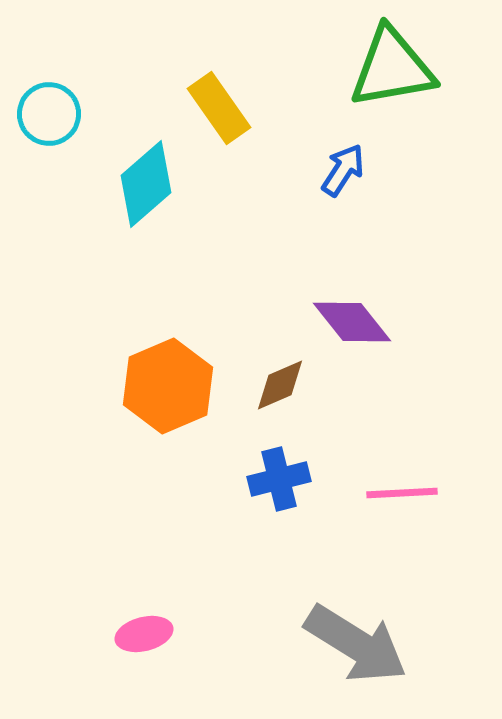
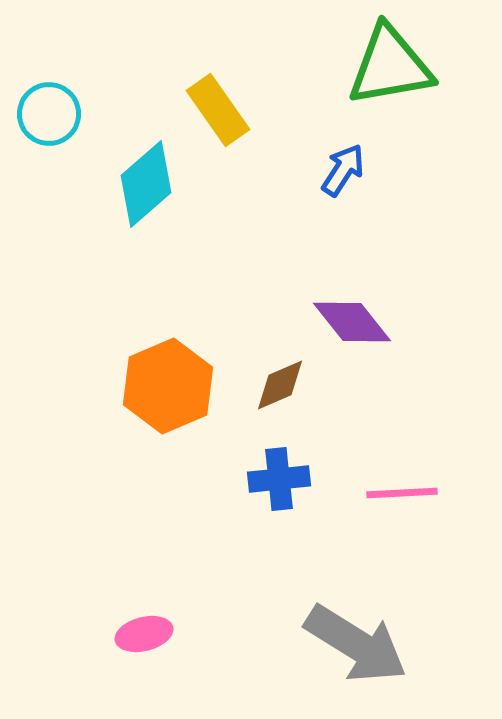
green triangle: moved 2 px left, 2 px up
yellow rectangle: moved 1 px left, 2 px down
blue cross: rotated 8 degrees clockwise
